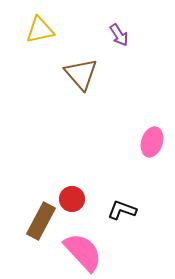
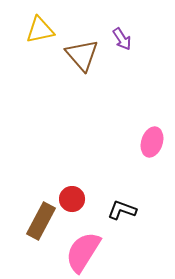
purple arrow: moved 3 px right, 4 px down
brown triangle: moved 1 px right, 19 px up
pink semicircle: rotated 105 degrees counterclockwise
